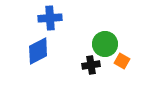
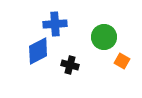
blue cross: moved 5 px right, 6 px down
green circle: moved 1 px left, 7 px up
black cross: moved 21 px left; rotated 24 degrees clockwise
